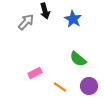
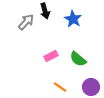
pink rectangle: moved 16 px right, 17 px up
purple circle: moved 2 px right, 1 px down
